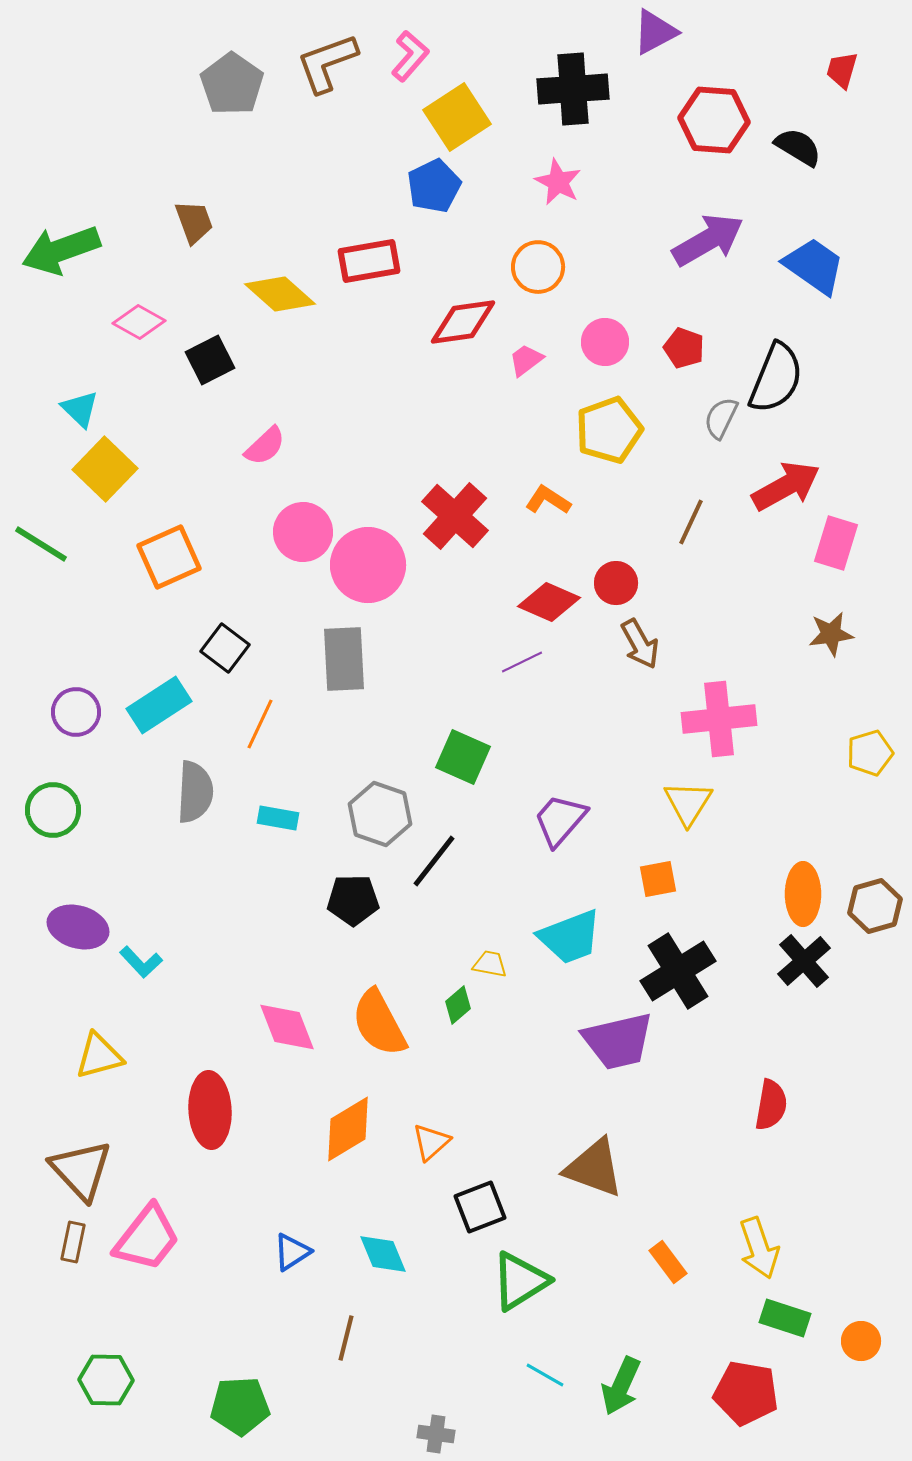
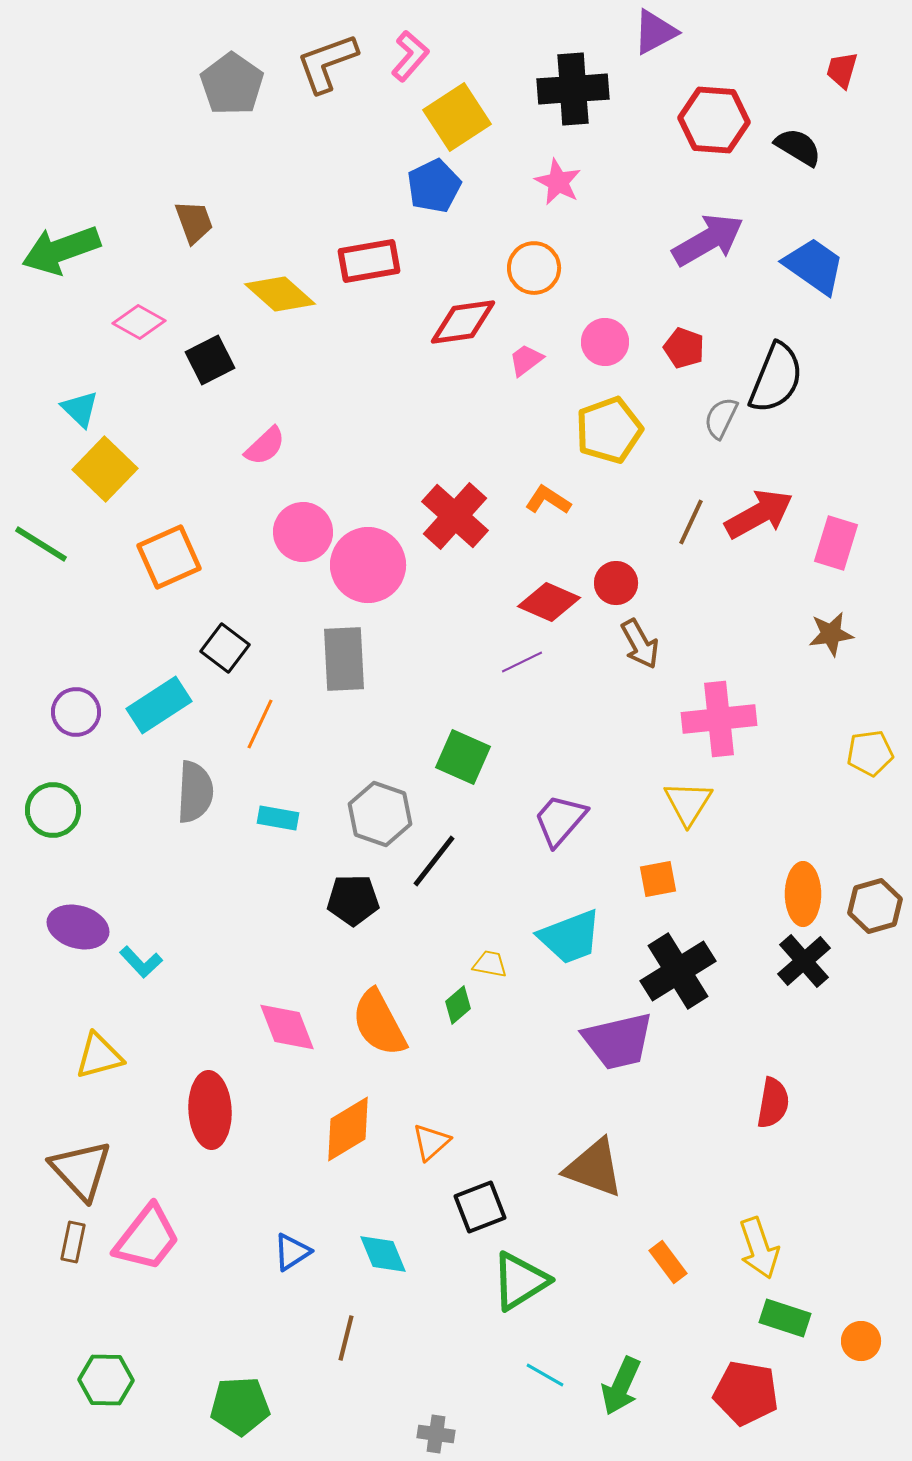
orange circle at (538, 267): moved 4 px left, 1 px down
red arrow at (786, 486): moved 27 px left, 28 px down
yellow pentagon at (870, 753): rotated 9 degrees clockwise
red semicircle at (771, 1105): moved 2 px right, 2 px up
